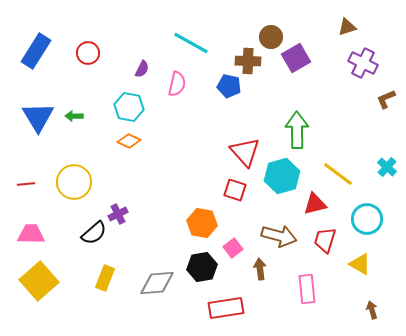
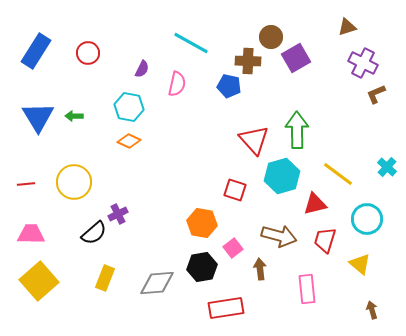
brown L-shape at (386, 99): moved 10 px left, 5 px up
red triangle at (245, 152): moved 9 px right, 12 px up
yellow triangle at (360, 264): rotated 10 degrees clockwise
